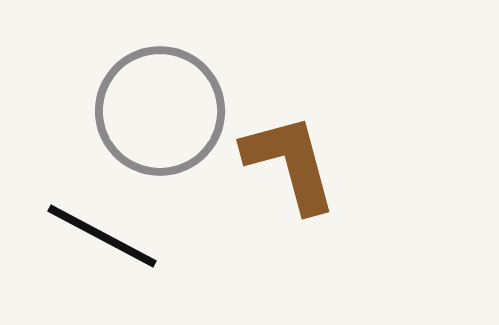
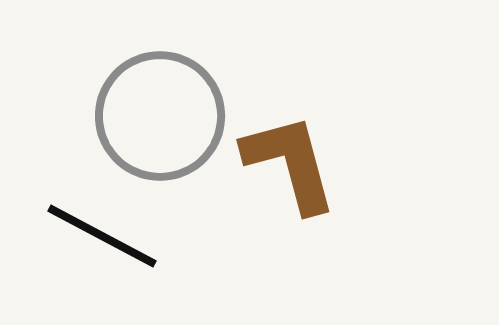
gray circle: moved 5 px down
